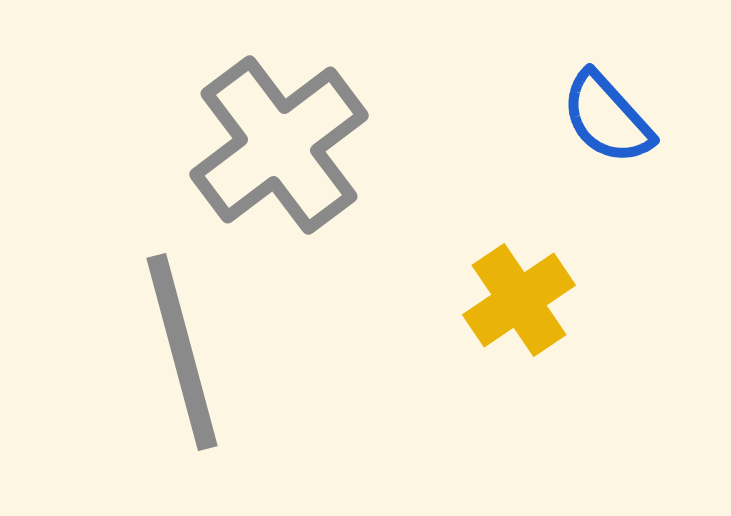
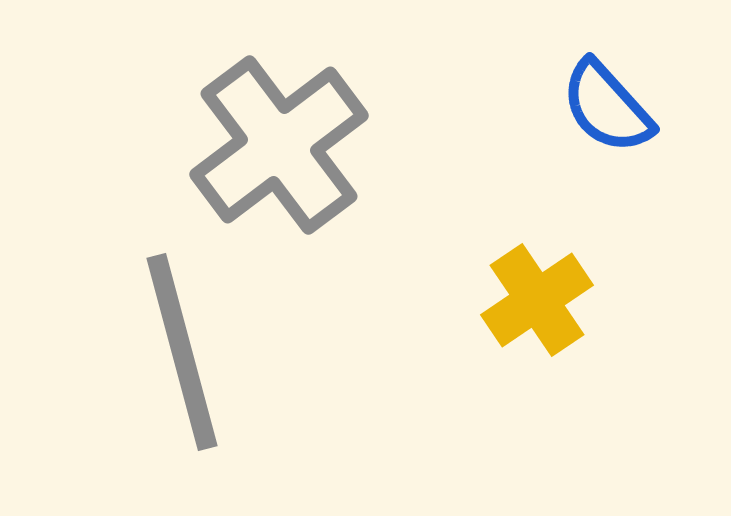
blue semicircle: moved 11 px up
yellow cross: moved 18 px right
